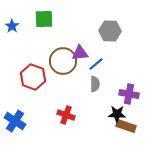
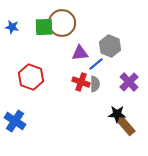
green square: moved 8 px down
blue star: moved 1 px down; rotated 24 degrees counterclockwise
gray hexagon: moved 15 px down; rotated 20 degrees clockwise
brown circle: moved 1 px left, 38 px up
red hexagon: moved 2 px left
purple cross: moved 12 px up; rotated 36 degrees clockwise
red cross: moved 15 px right, 33 px up
brown rectangle: rotated 30 degrees clockwise
